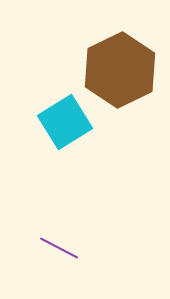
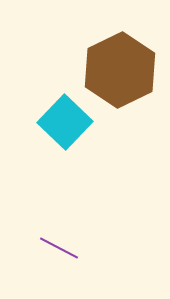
cyan square: rotated 14 degrees counterclockwise
